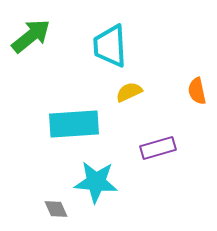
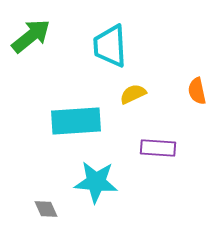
yellow semicircle: moved 4 px right, 2 px down
cyan rectangle: moved 2 px right, 3 px up
purple rectangle: rotated 20 degrees clockwise
gray diamond: moved 10 px left
